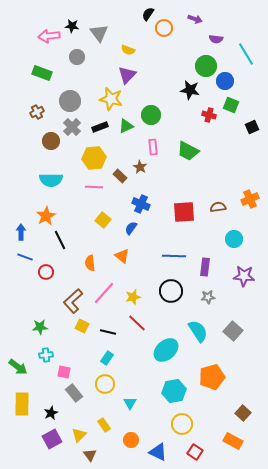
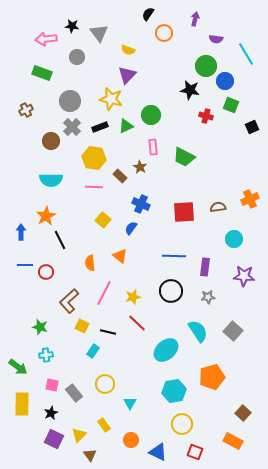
purple arrow at (195, 19): rotated 96 degrees counterclockwise
orange circle at (164, 28): moved 5 px down
pink arrow at (49, 36): moved 3 px left, 3 px down
brown cross at (37, 112): moved 11 px left, 2 px up
red cross at (209, 115): moved 3 px left, 1 px down
green trapezoid at (188, 151): moved 4 px left, 6 px down
yellow hexagon at (94, 158): rotated 15 degrees clockwise
orange triangle at (122, 256): moved 2 px left
blue line at (25, 257): moved 8 px down; rotated 21 degrees counterclockwise
pink line at (104, 293): rotated 15 degrees counterclockwise
brown L-shape at (73, 301): moved 4 px left
green star at (40, 327): rotated 21 degrees clockwise
cyan rectangle at (107, 358): moved 14 px left, 7 px up
pink square at (64, 372): moved 12 px left, 13 px down
purple square at (52, 439): moved 2 px right; rotated 36 degrees counterclockwise
red square at (195, 452): rotated 14 degrees counterclockwise
